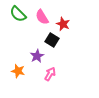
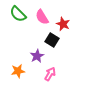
orange star: rotated 24 degrees counterclockwise
